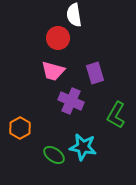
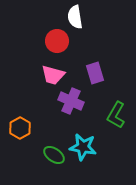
white semicircle: moved 1 px right, 2 px down
red circle: moved 1 px left, 3 px down
pink trapezoid: moved 4 px down
